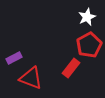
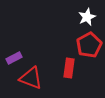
red rectangle: moved 2 px left; rotated 30 degrees counterclockwise
